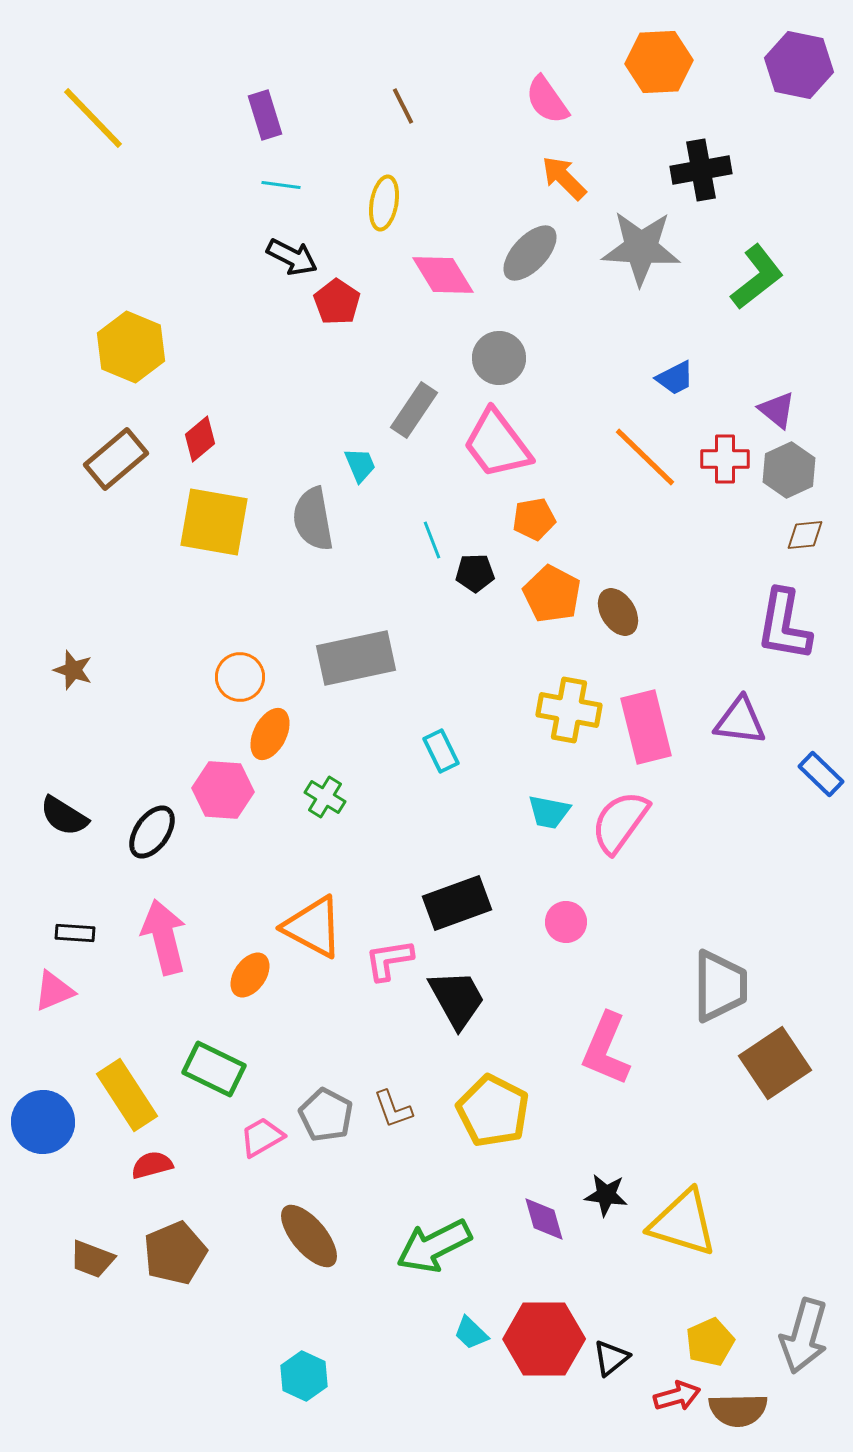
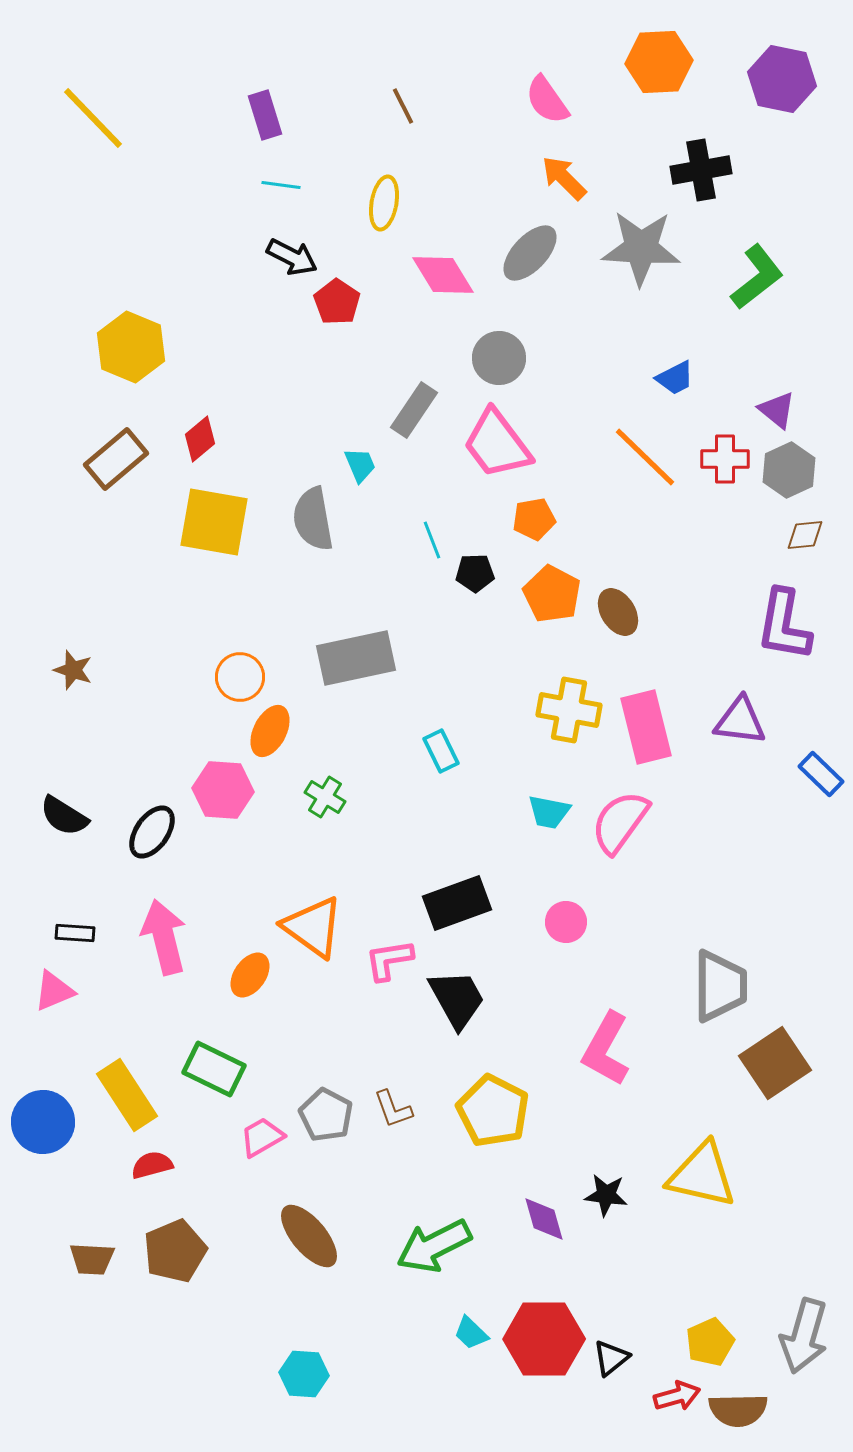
purple hexagon at (799, 65): moved 17 px left, 14 px down
orange ellipse at (270, 734): moved 3 px up
orange triangle at (313, 927): rotated 8 degrees clockwise
pink L-shape at (606, 1049): rotated 6 degrees clockwise
yellow triangle at (683, 1223): moved 19 px right, 48 px up; rotated 4 degrees counterclockwise
brown pentagon at (175, 1253): moved 2 px up
brown trapezoid at (92, 1259): rotated 18 degrees counterclockwise
cyan hexagon at (304, 1376): moved 2 px up; rotated 21 degrees counterclockwise
